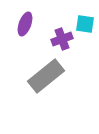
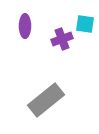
purple ellipse: moved 2 px down; rotated 20 degrees counterclockwise
gray rectangle: moved 24 px down
